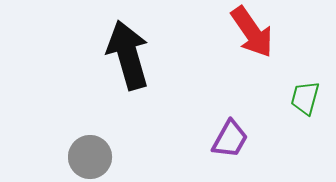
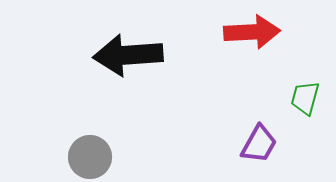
red arrow: rotated 58 degrees counterclockwise
black arrow: rotated 78 degrees counterclockwise
purple trapezoid: moved 29 px right, 5 px down
